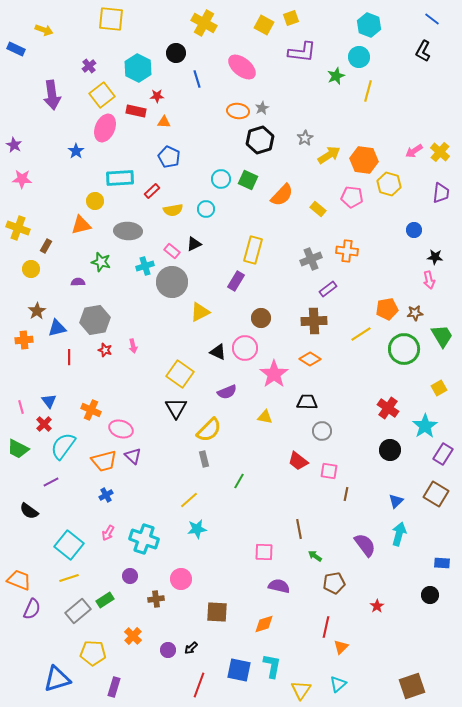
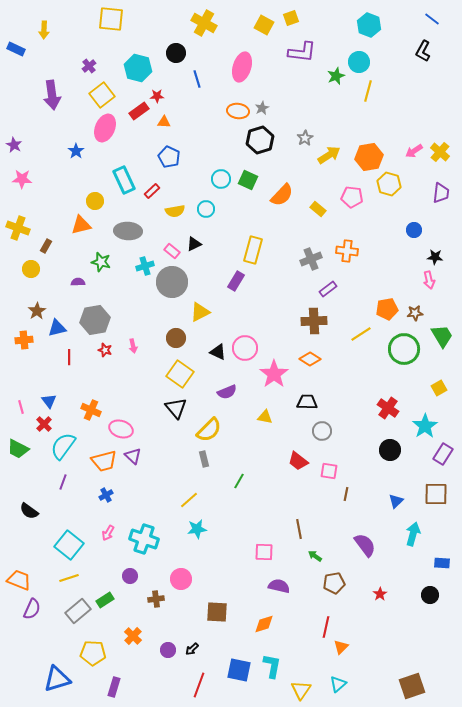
yellow arrow at (44, 30): rotated 72 degrees clockwise
cyan circle at (359, 57): moved 5 px down
pink ellipse at (242, 67): rotated 68 degrees clockwise
cyan hexagon at (138, 68): rotated 12 degrees counterclockwise
red rectangle at (136, 111): moved 3 px right; rotated 48 degrees counterclockwise
orange hexagon at (364, 160): moved 5 px right, 3 px up; rotated 16 degrees counterclockwise
cyan rectangle at (120, 178): moved 4 px right, 2 px down; rotated 68 degrees clockwise
yellow semicircle at (173, 210): moved 2 px right, 1 px down
brown circle at (261, 318): moved 85 px left, 20 px down
black triangle at (176, 408): rotated 10 degrees counterclockwise
purple line at (51, 482): moved 12 px right; rotated 42 degrees counterclockwise
brown square at (436, 494): rotated 30 degrees counterclockwise
cyan arrow at (399, 534): moved 14 px right
red star at (377, 606): moved 3 px right, 12 px up
black arrow at (191, 648): moved 1 px right, 1 px down
